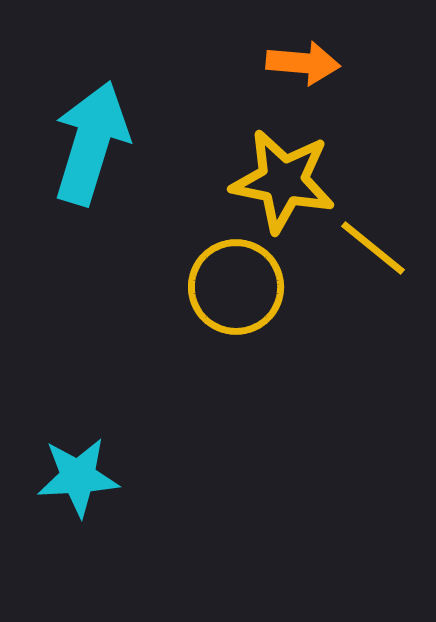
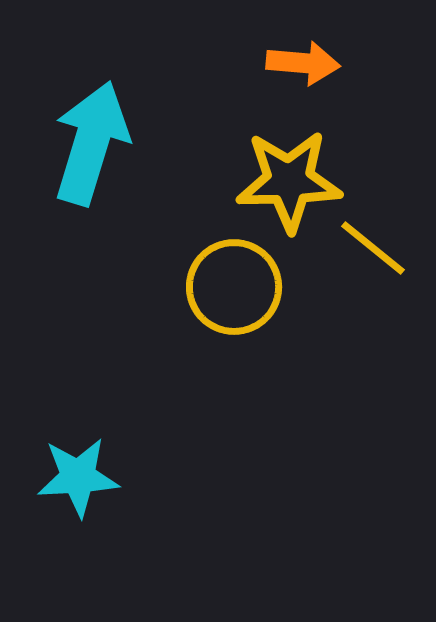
yellow star: moved 6 px right; rotated 12 degrees counterclockwise
yellow circle: moved 2 px left
